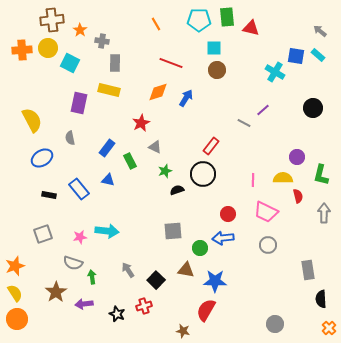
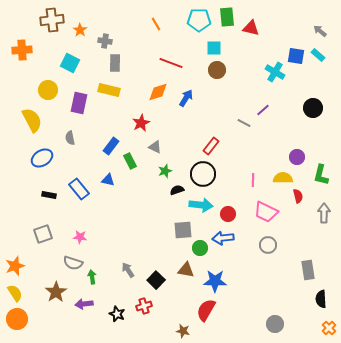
gray cross at (102, 41): moved 3 px right
yellow circle at (48, 48): moved 42 px down
blue rectangle at (107, 148): moved 4 px right, 2 px up
cyan arrow at (107, 231): moved 94 px right, 26 px up
gray square at (173, 231): moved 10 px right, 1 px up
pink star at (80, 237): rotated 16 degrees clockwise
